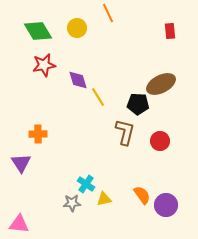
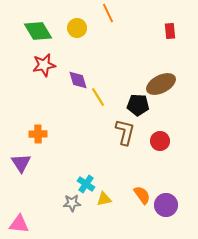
black pentagon: moved 1 px down
